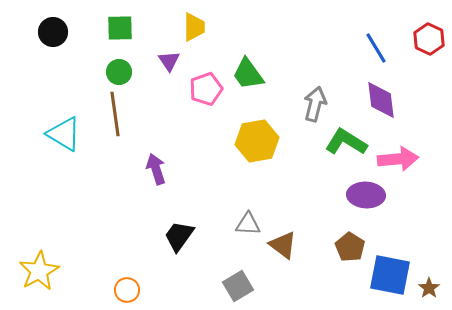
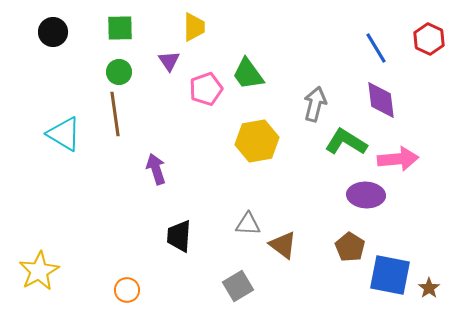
black trapezoid: rotated 32 degrees counterclockwise
